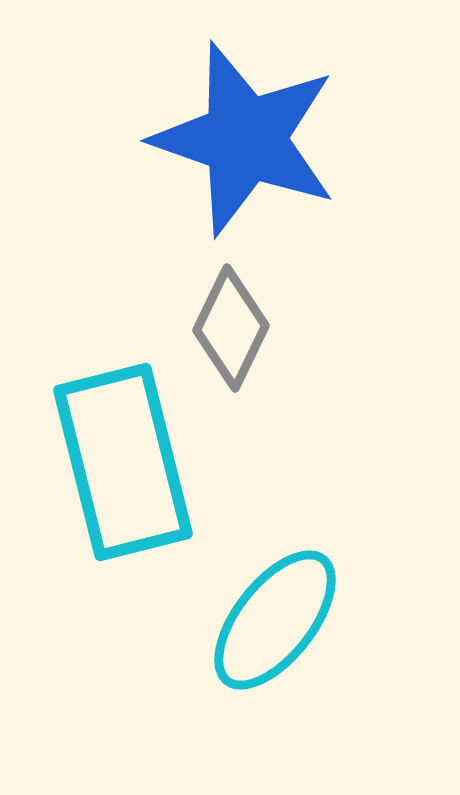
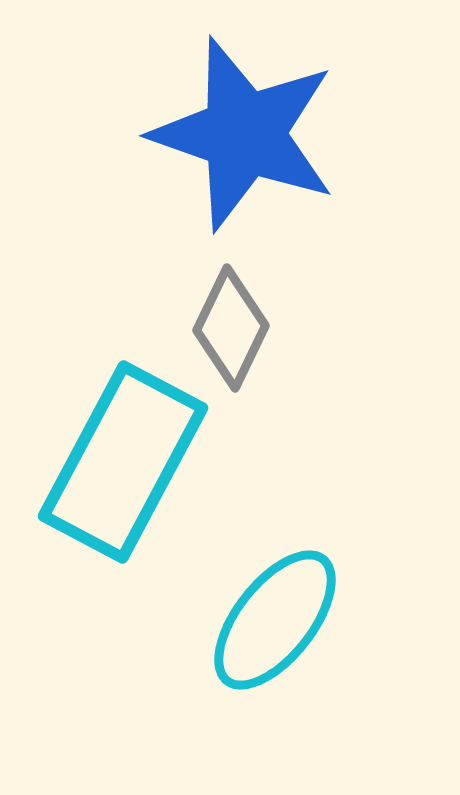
blue star: moved 1 px left, 5 px up
cyan rectangle: rotated 42 degrees clockwise
